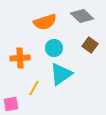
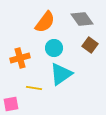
gray diamond: moved 3 px down; rotated 10 degrees clockwise
orange semicircle: rotated 35 degrees counterclockwise
orange cross: rotated 12 degrees counterclockwise
yellow line: rotated 70 degrees clockwise
